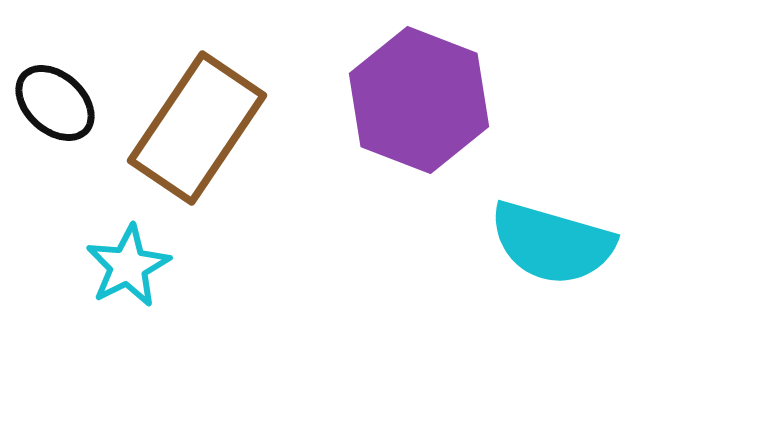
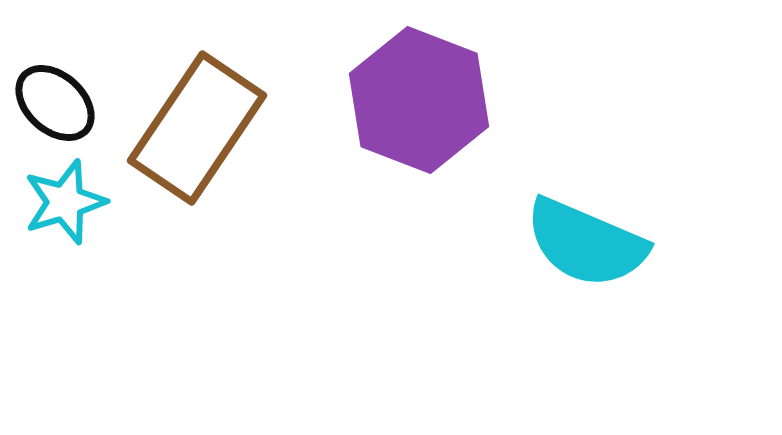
cyan semicircle: moved 34 px right; rotated 7 degrees clockwise
cyan star: moved 63 px left, 64 px up; rotated 10 degrees clockwise
